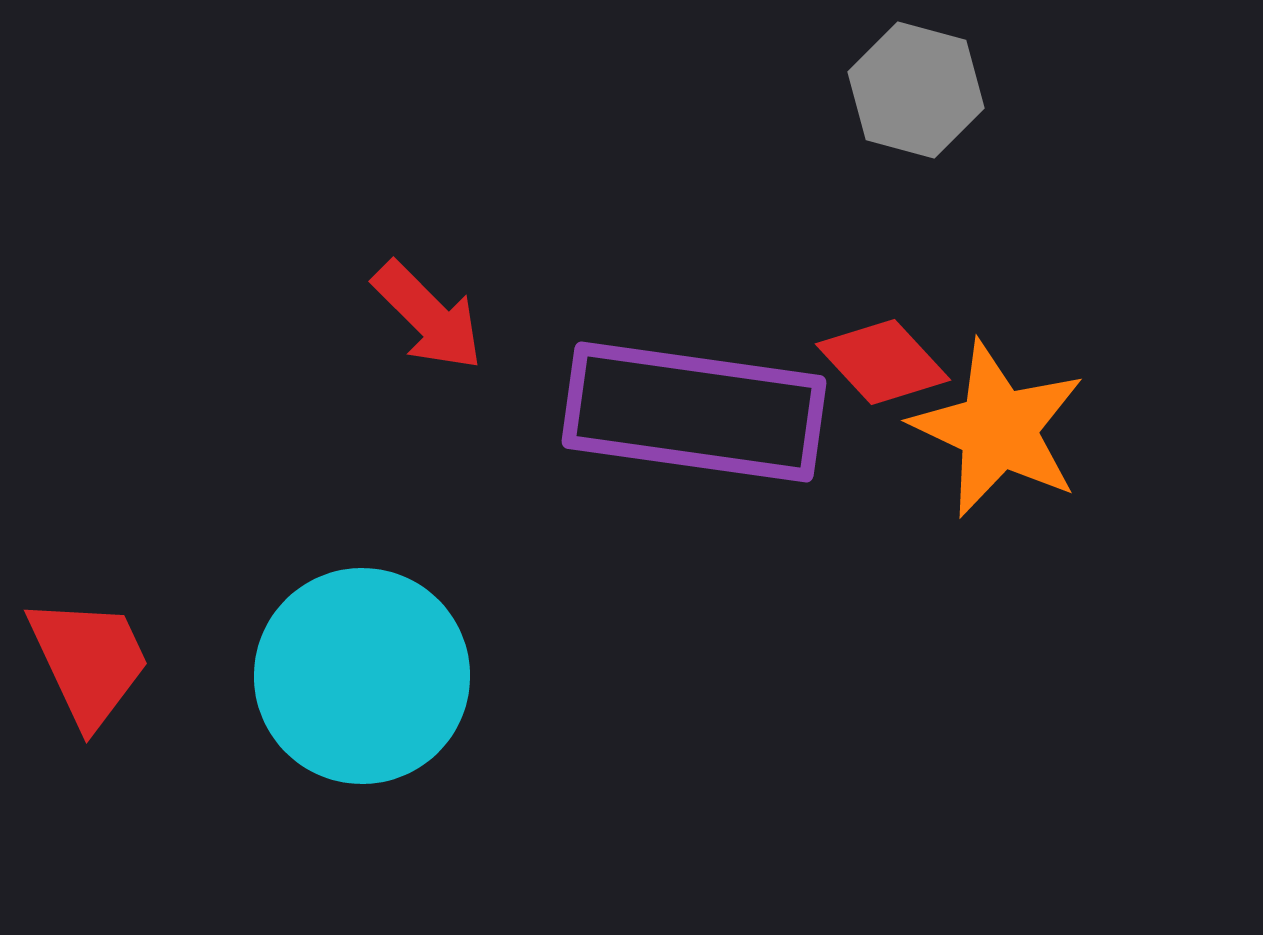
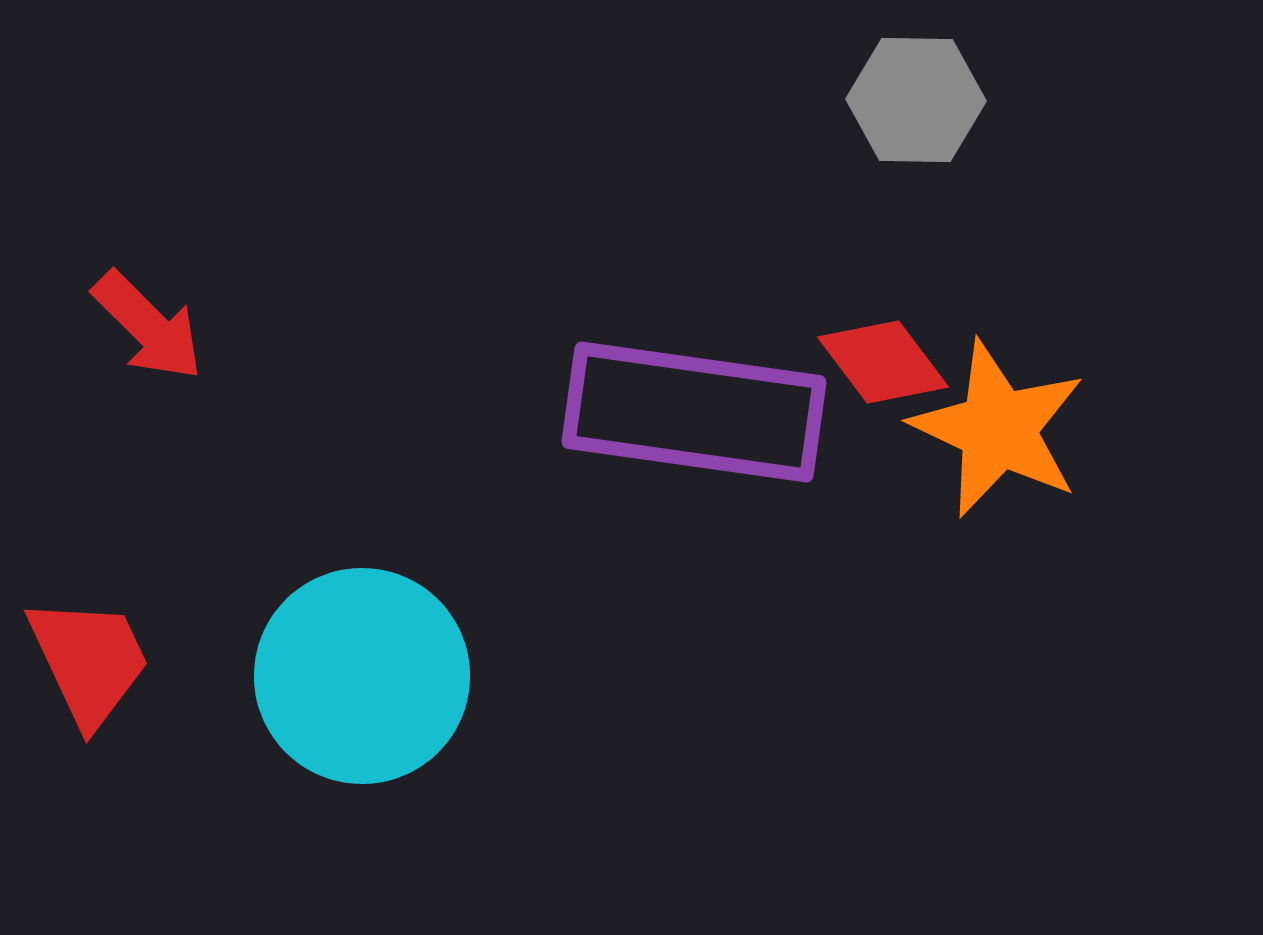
gray hexagon: moved 10 px down; rotated 14 degrees counterclockwise
red arrow: moved 280 px left, 10 px down
red diamond: rotated 6 degrees clockwise
